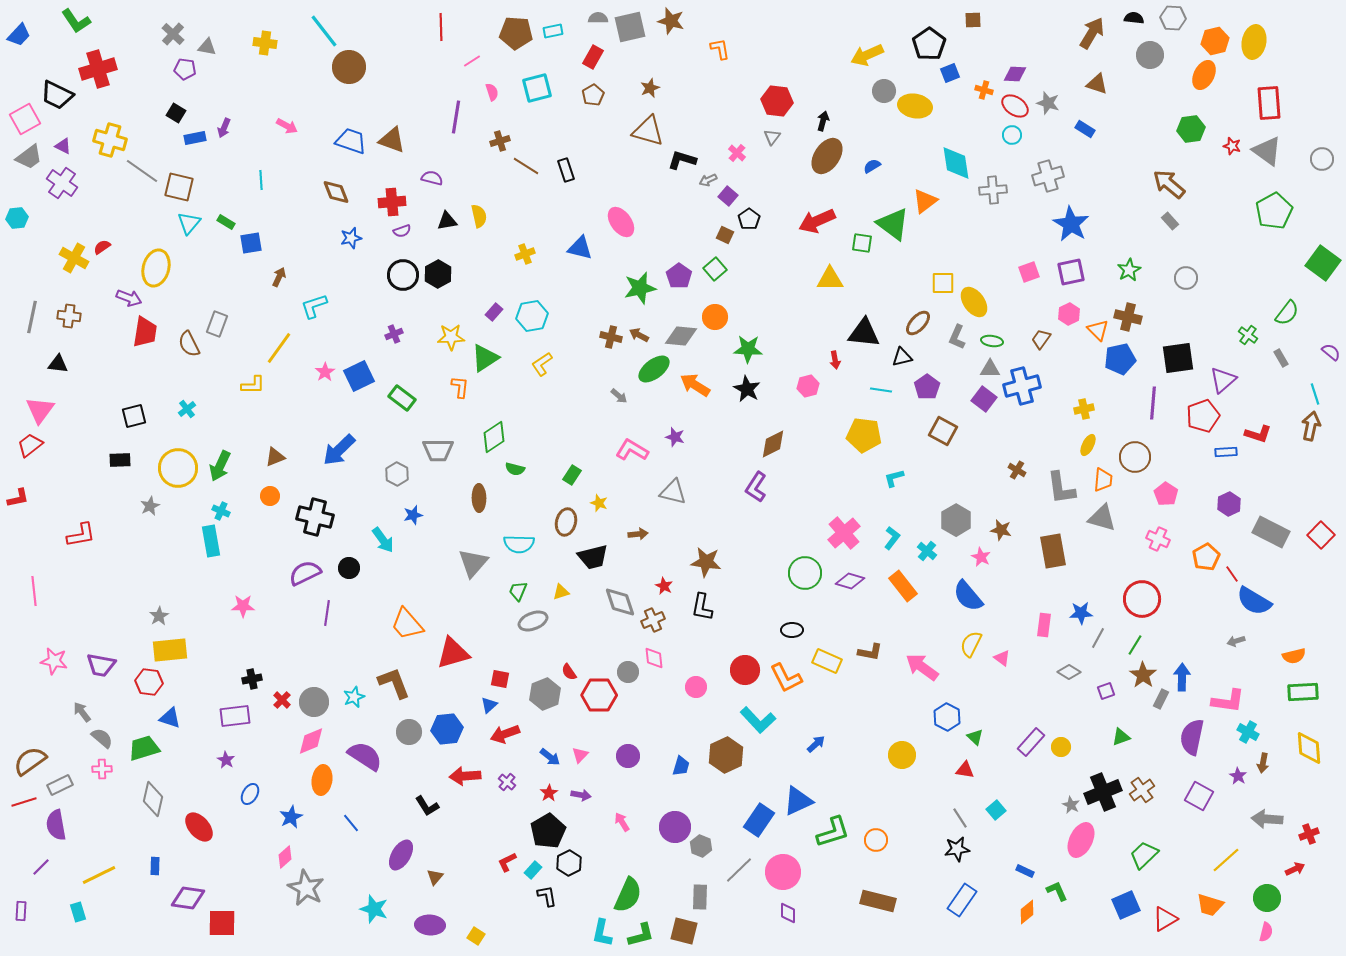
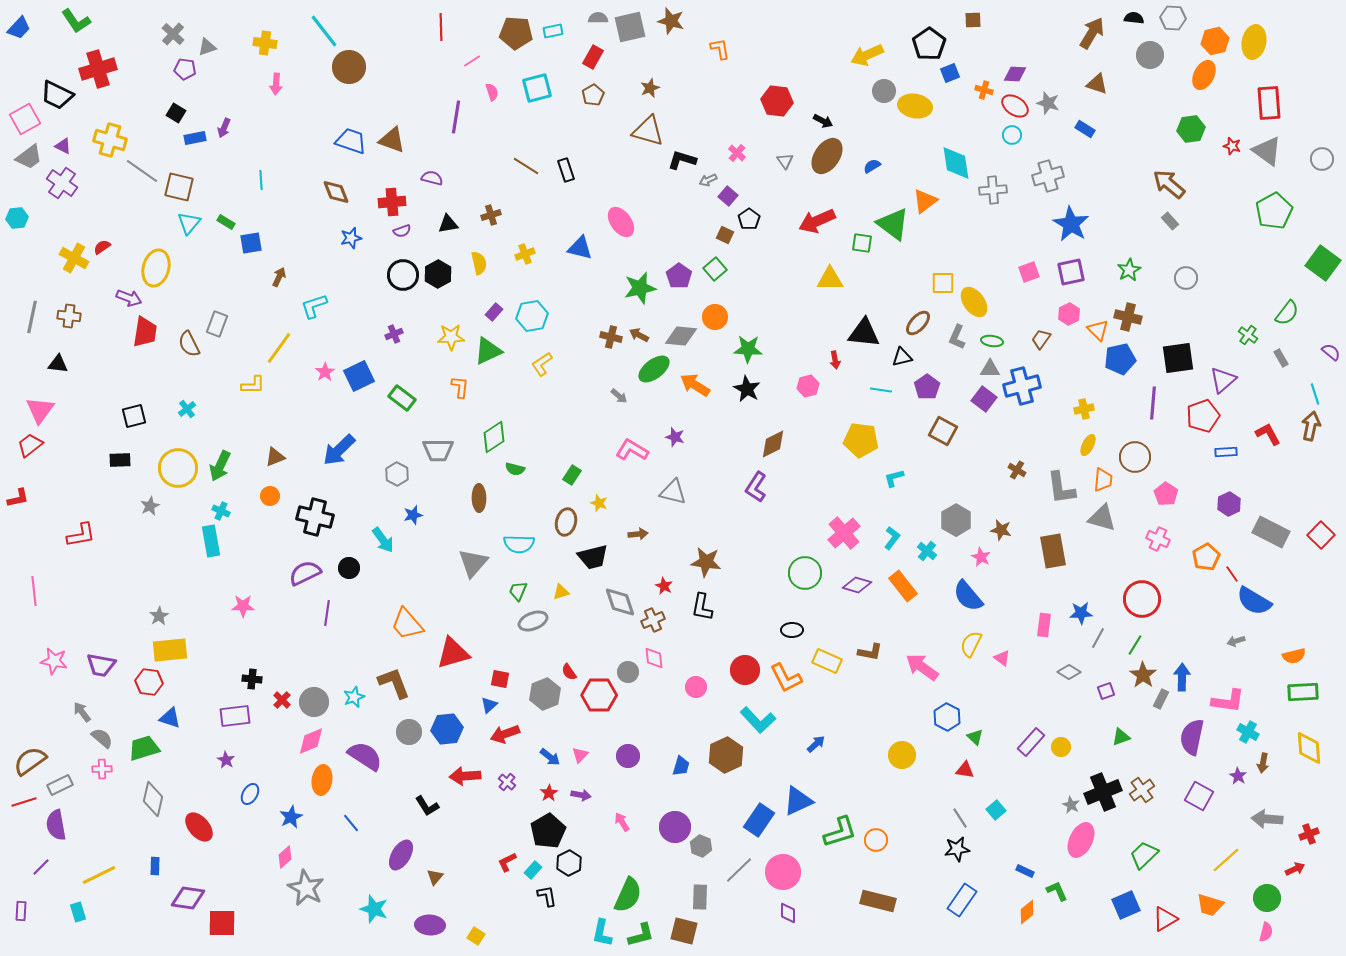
blue trapezoid at (19, 35): moved 7 px up
gray triangle at (207, 47): rotated 30 degrees counterclockwise
black arrow at (823, 121): rotated 102 degrees clockwise
pink arrow at (287, 126): moved 11 px left, 42 px up; rotated 65 degrees clockwise
gray triangle at (772, 137): moved 13 px right, 24 px down; rotated 12 degrees counterclockwise
brown cross at (500, 141): moved 9 px left, 74 px down
yellow semicircle at (479, 216): moved 47 px down
black triangle at (447, 221): moved 1 px right, 3 px down
green triangle at (485, 358): moved 3 px right, 7 px up; rotated 8 degrees clockwise
red L-shape at (1258, 434): moved 10 px right; rotated 136 degrees counterclockwise
yellow pentagon at (864, 435): moved 3 px left, 5 px down
purple diamond at (850, 581): moved 7 px right, 4 px down
black cross at (252, 679): rotated 18 degrees clockwise
green L-shape at (833, 832): moved 7 px right
